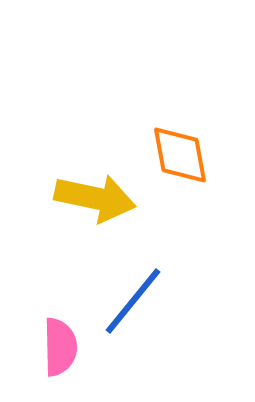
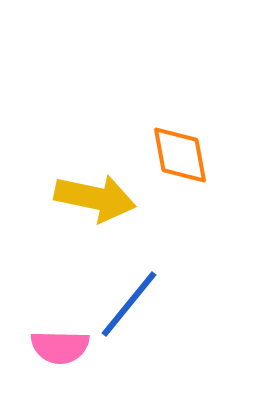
blue line: moved 4 px left, 3 px down
pink semicircle: rotated 92 degrees clockwise
